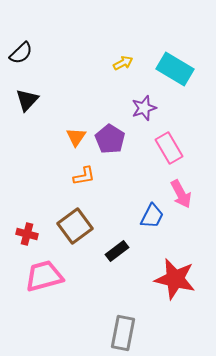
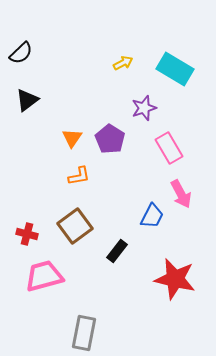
black triangle: rotated 10 degrees clockwise
orange triangle: moved 4 px left, 1 px down
orange L-shape: moved 5 px left
black rectangle: rotated 15 degrees counterclockwise
gray rectangle: moved 39 px left
